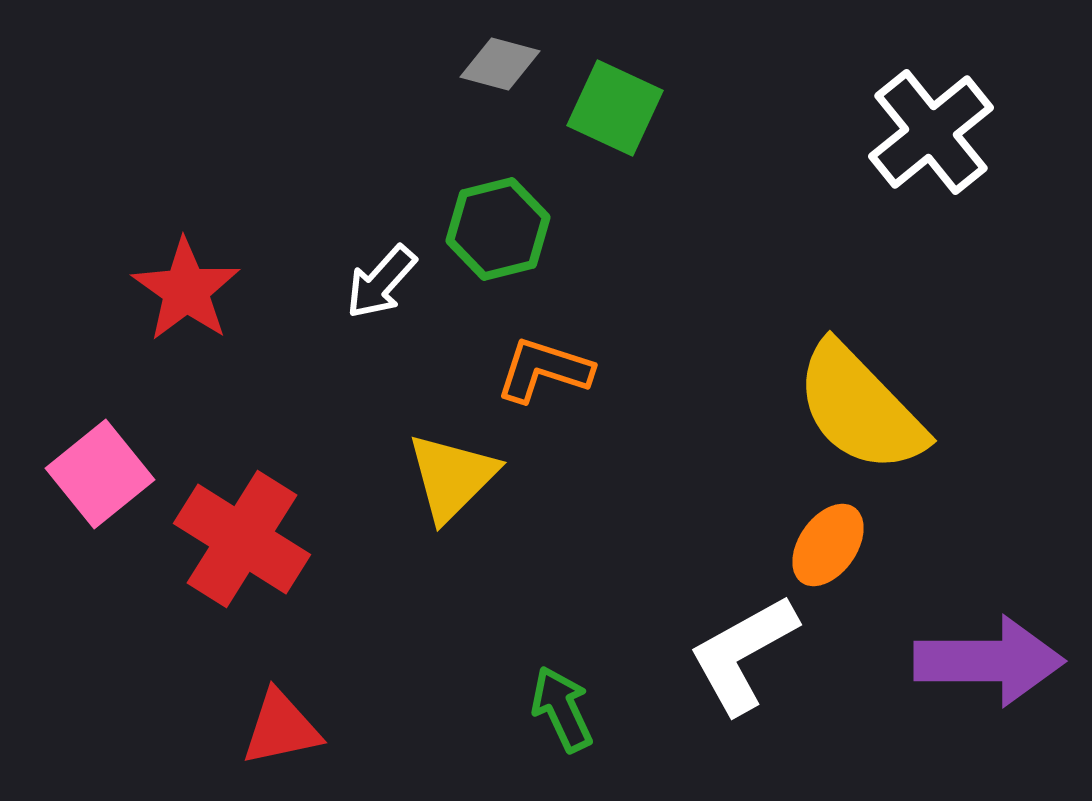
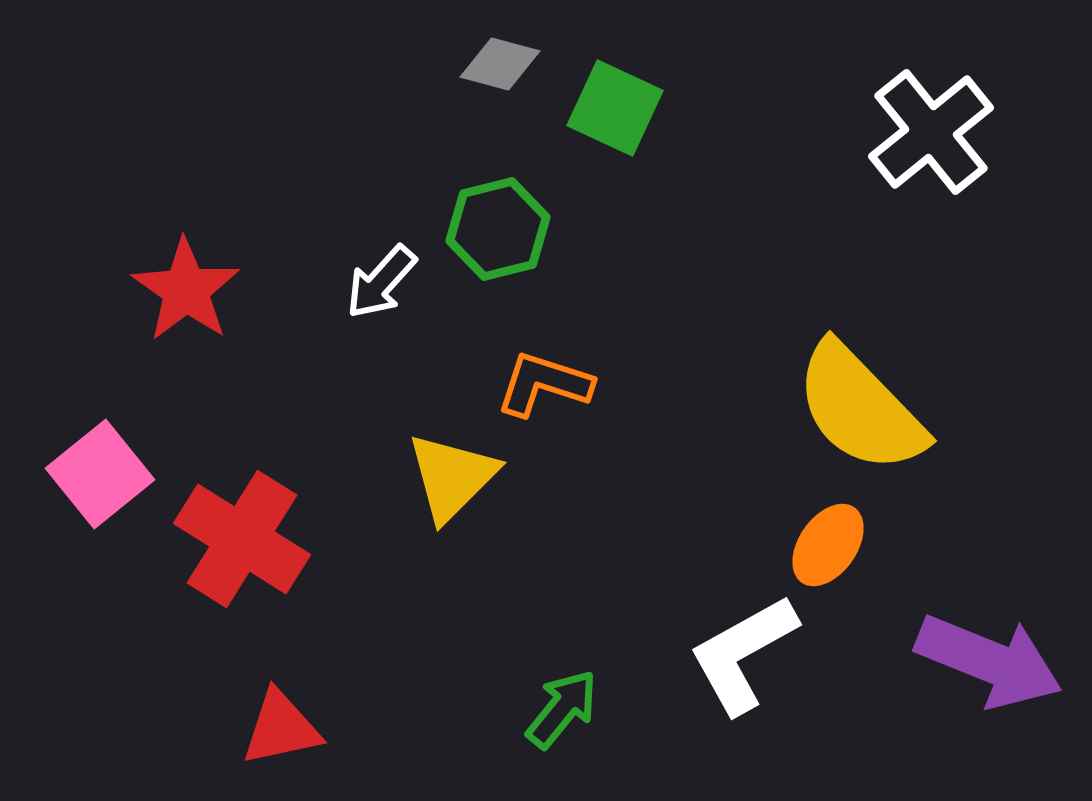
orange L-shape: moved 14 px down
purple arrow: rotated 22 degrees clockwise
green arrow: rotated 64 degrees clockwise
